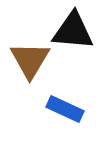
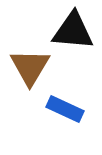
brown triangle: moved 7 px down
